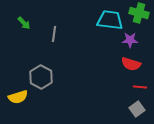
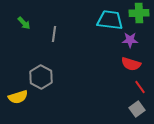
green cross: rotated 18 degrees counterclockwise
red line: rotated 48 degrees clockwise
